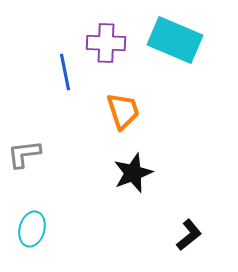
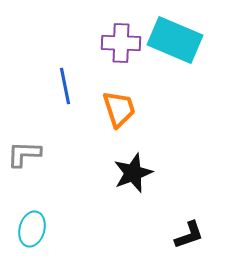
purple cross: moved 15 px right
blue line: moved 14 px down
orange trapezoid: moved 4 px left, 2 px up
gray L-shape: rotated 9 degrees clockwise
black L-shape: rotated 20 degrees clockwise
